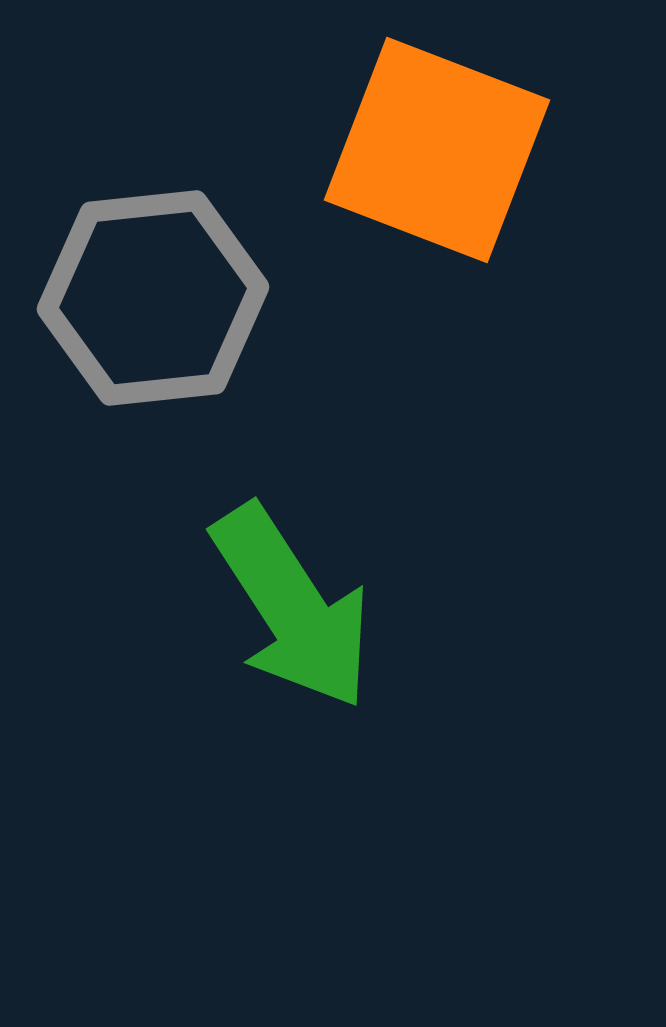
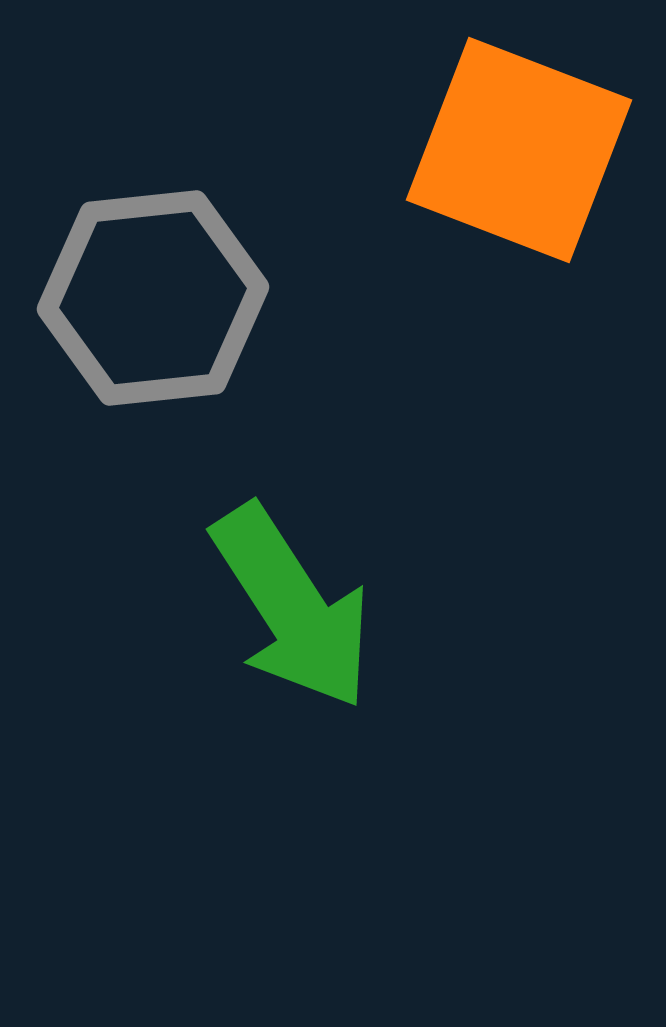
orange square: moved 82 px right
